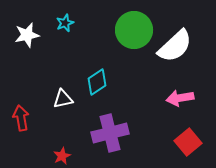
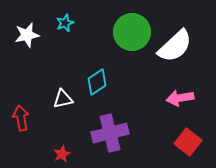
green circle: moved 2 px left, 2 px down
red square: rotated 12 degrees counterclockwise
red star: moved 2 px up
